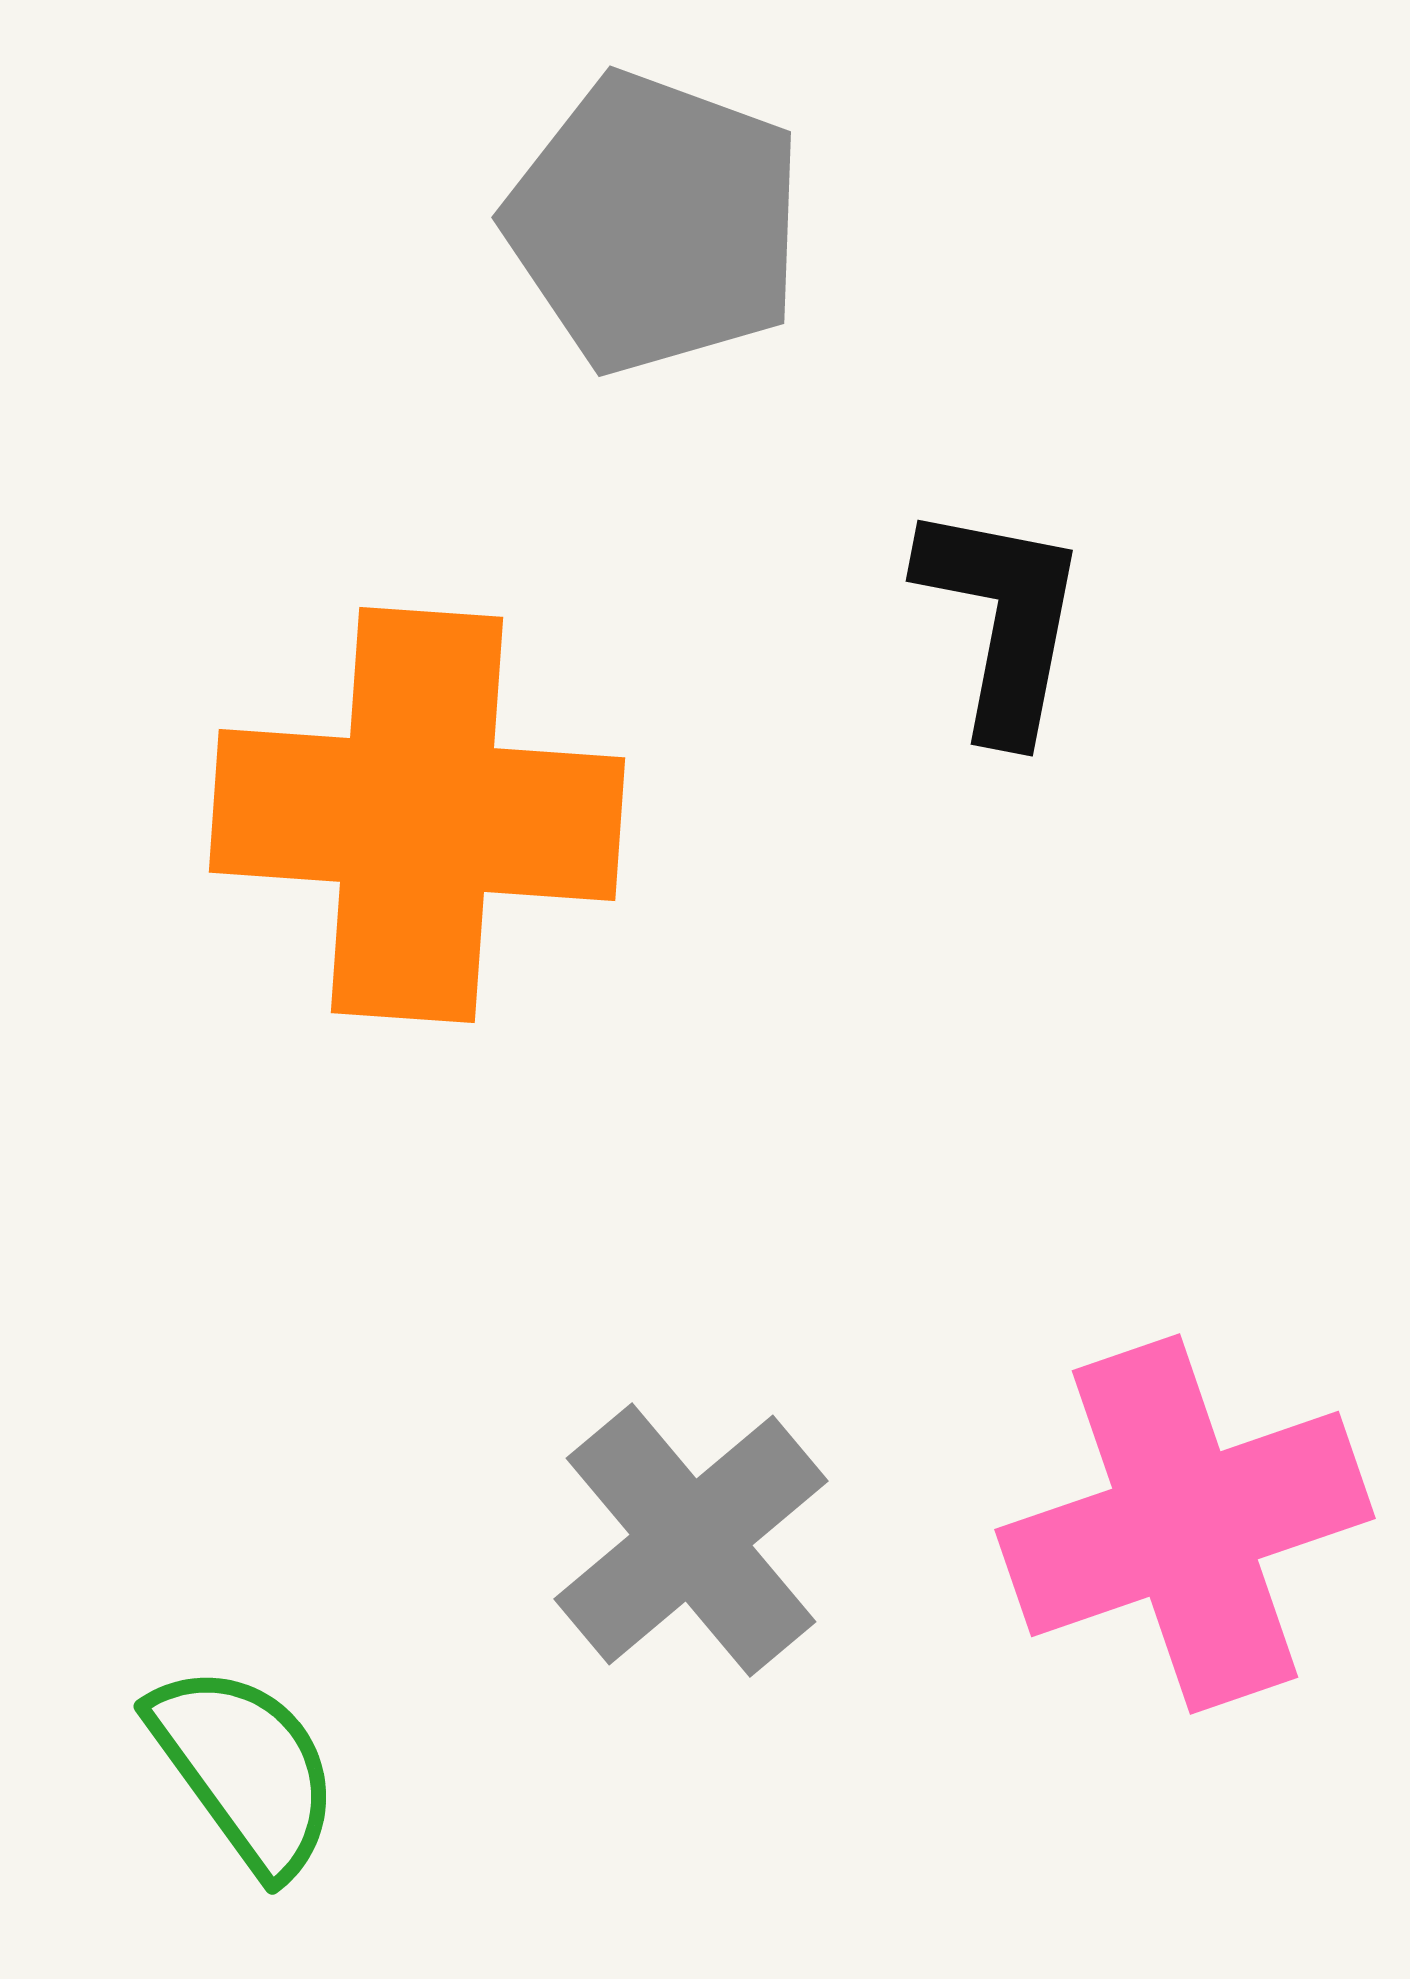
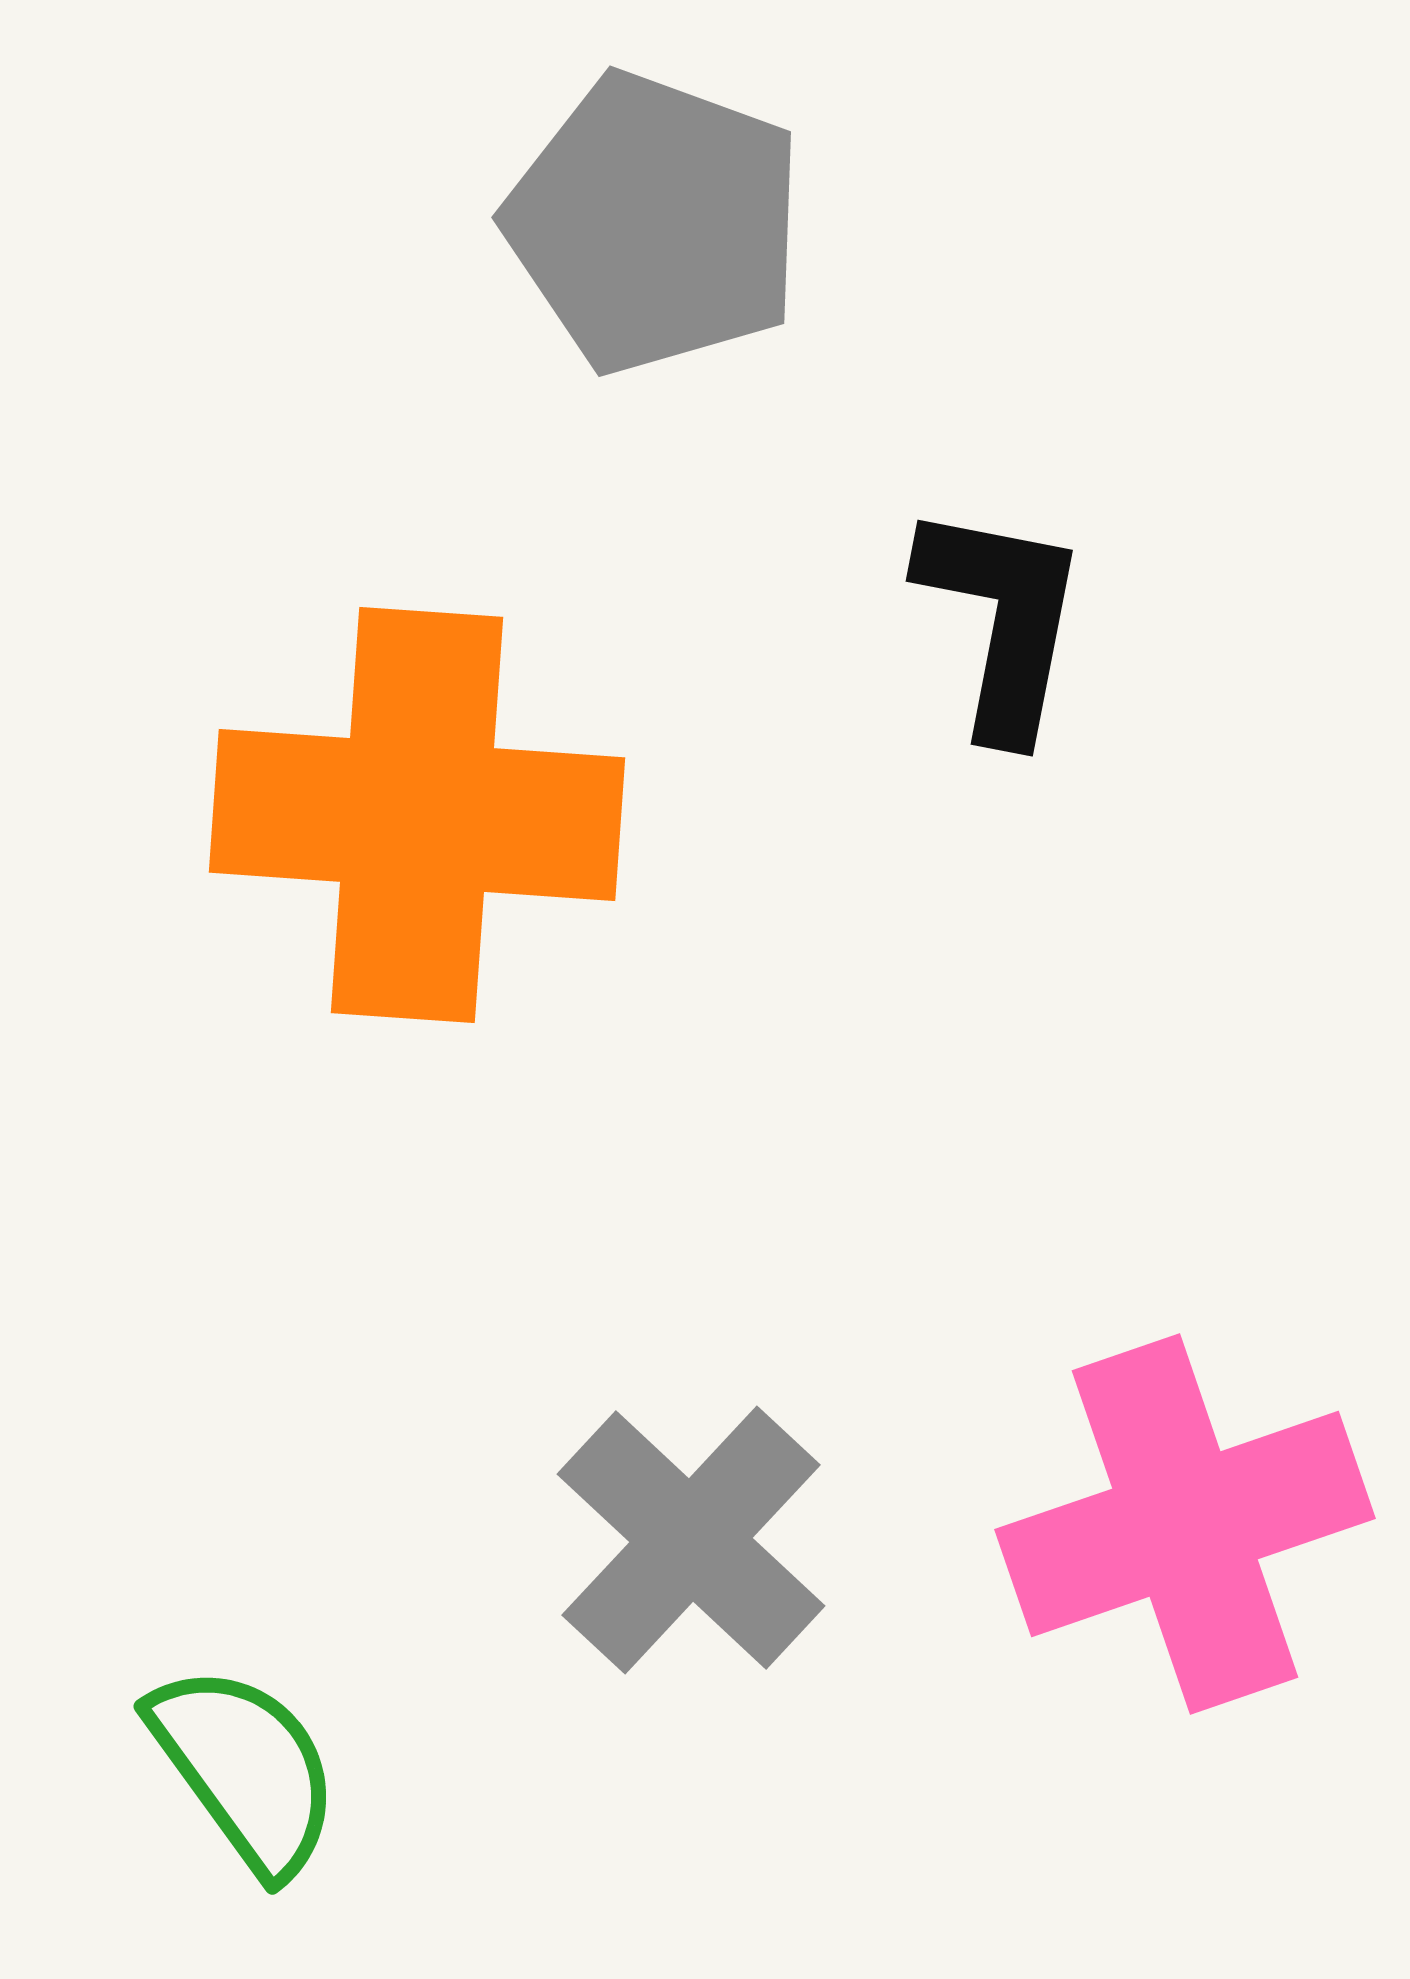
gray cross: rotated 7 degrees counterclockwise
